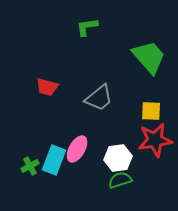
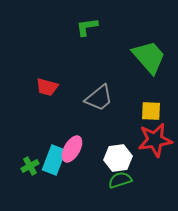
pink ellipse: moved 5 px left
